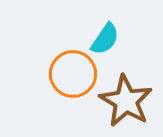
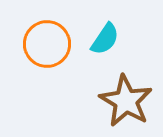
orange circle: moved 26 px left, 30 px up
